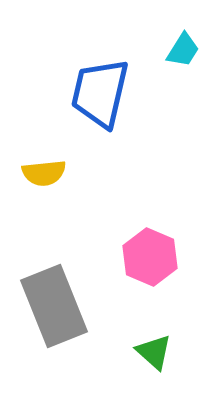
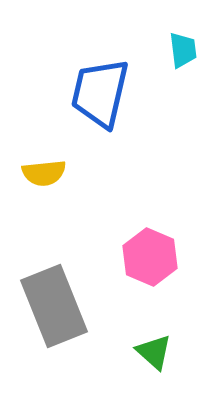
cyan trapezoid: rotated 39 degrees counterclockwise
